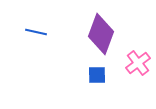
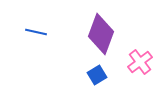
pink cross: moved 2 px right, 1 px up
blue square: rotated 30 degrees counterclockwise
